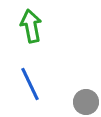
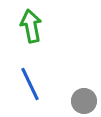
gray circle: moved 2 px left, 1 px up
